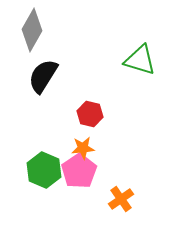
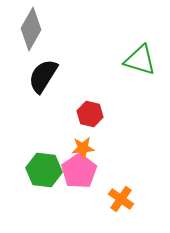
gray diamond: moved 1 px left, 1 px up
green hexagon: rotated 16 degrees counterclockwise
orange cross: rotated 20 degrees counterclockwise
